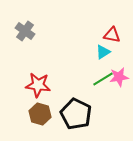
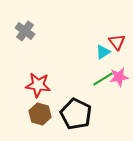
red triangle: moved 5 px right, 7 px down; rotated 42 degrees clockwise
